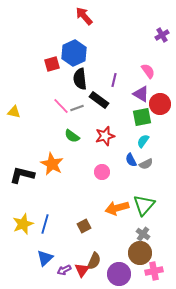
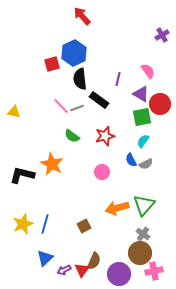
red arrow: moved 2 px left
purple line: moved 4 px right, 1 px up
